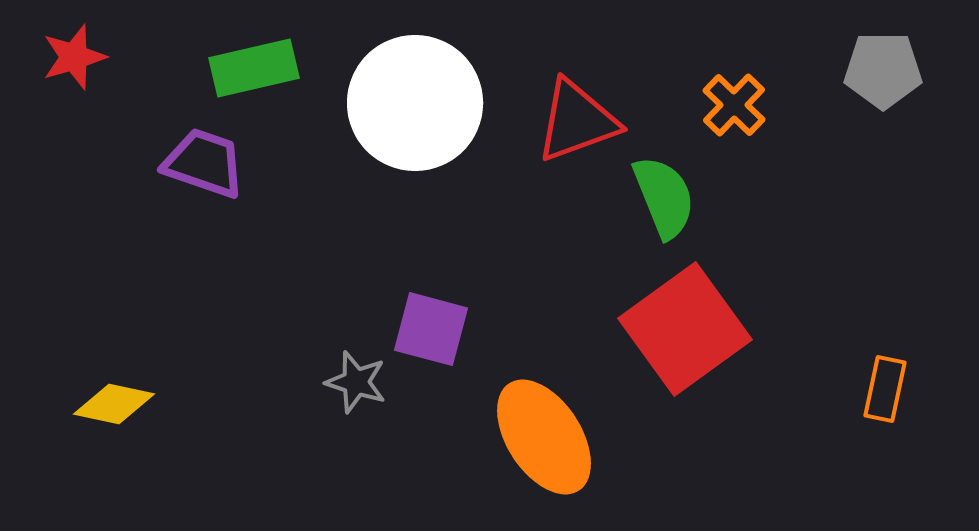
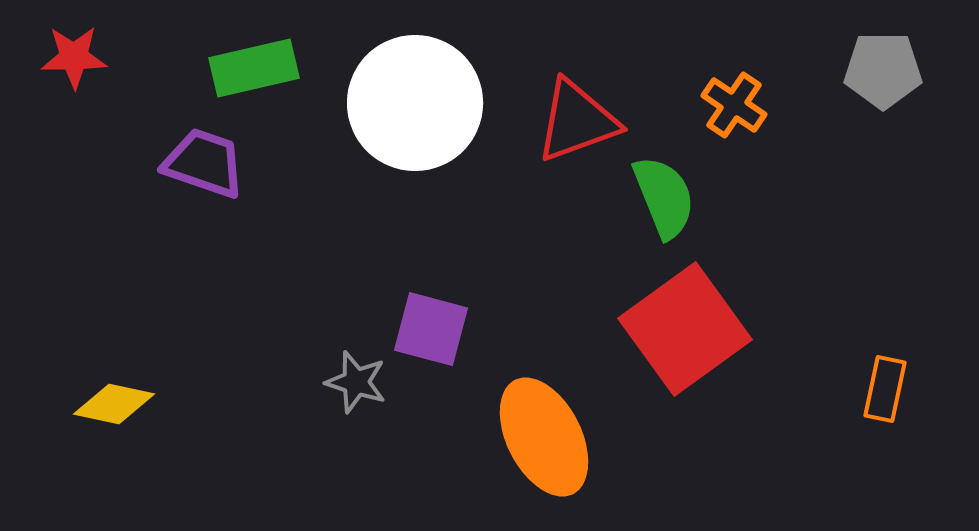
red star: rotated 16 degrees clockwise
orange cross: rotated 10 degrees counterclockwise
orange ellipse: rotated 6 degrees clockwise
